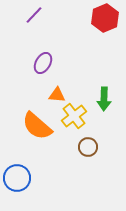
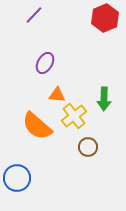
purple ellipse: moved 2 px right
